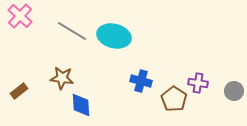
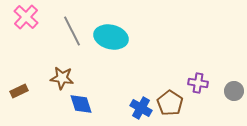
pink cross: moved 6 px right, 1 px down
gray line: rotated 32 degrees clockwise
cyan ellipse: moved 3 px left, 1 px down
blue cross: moved 27 px down; rotated 15 degrees clockwise
brown rectangle: rotated 12 degrees clockwise
brown pentagon: moved 4 px left, 4 px down
blue diamond: moved 1 px up; rotated 15 degrees counterclockwise
